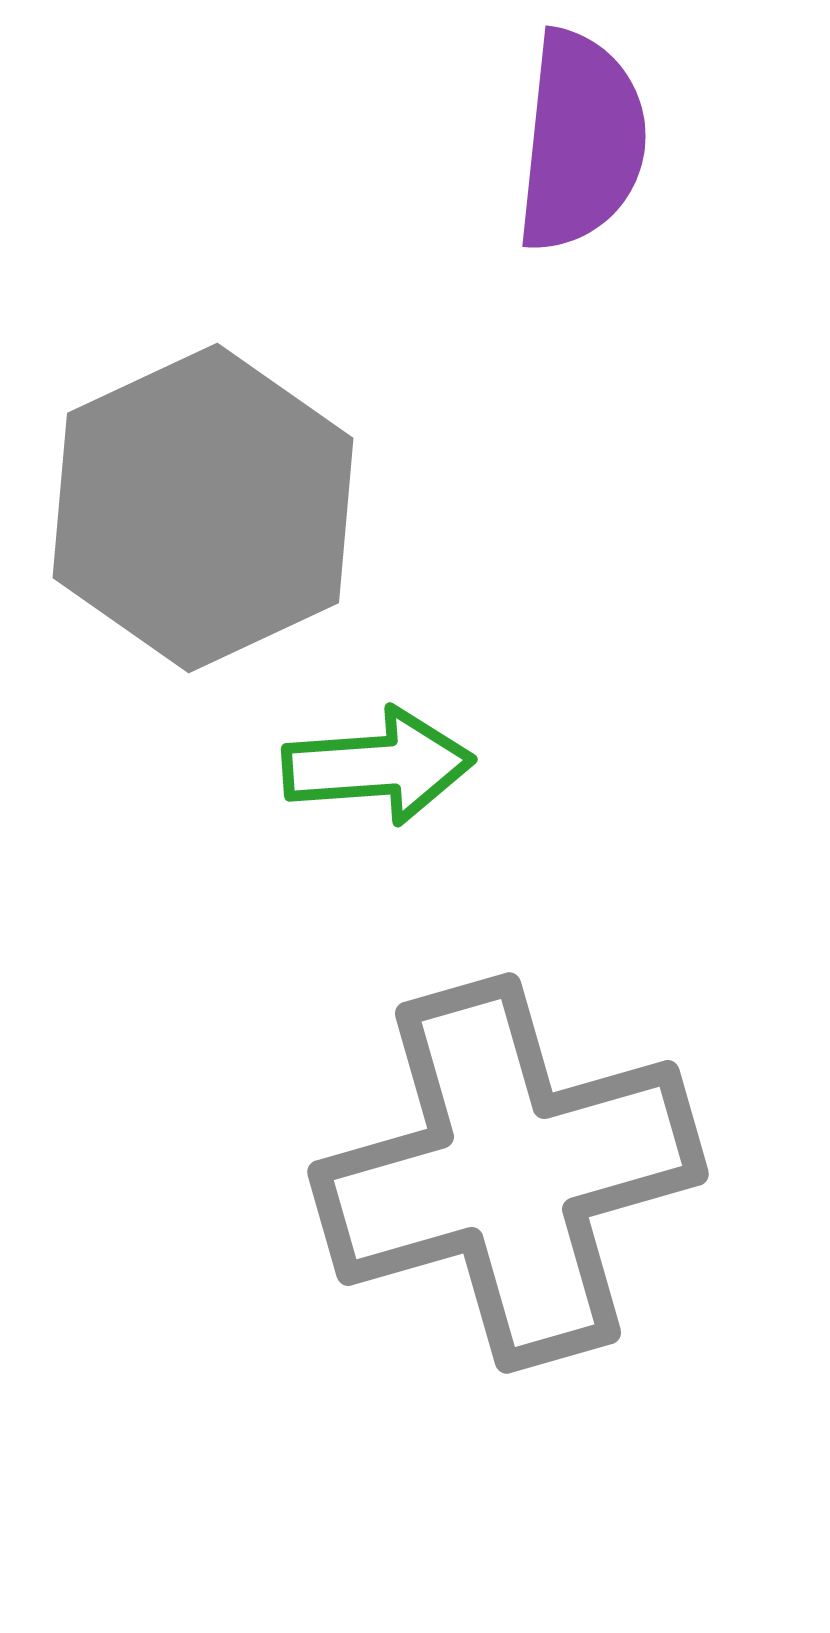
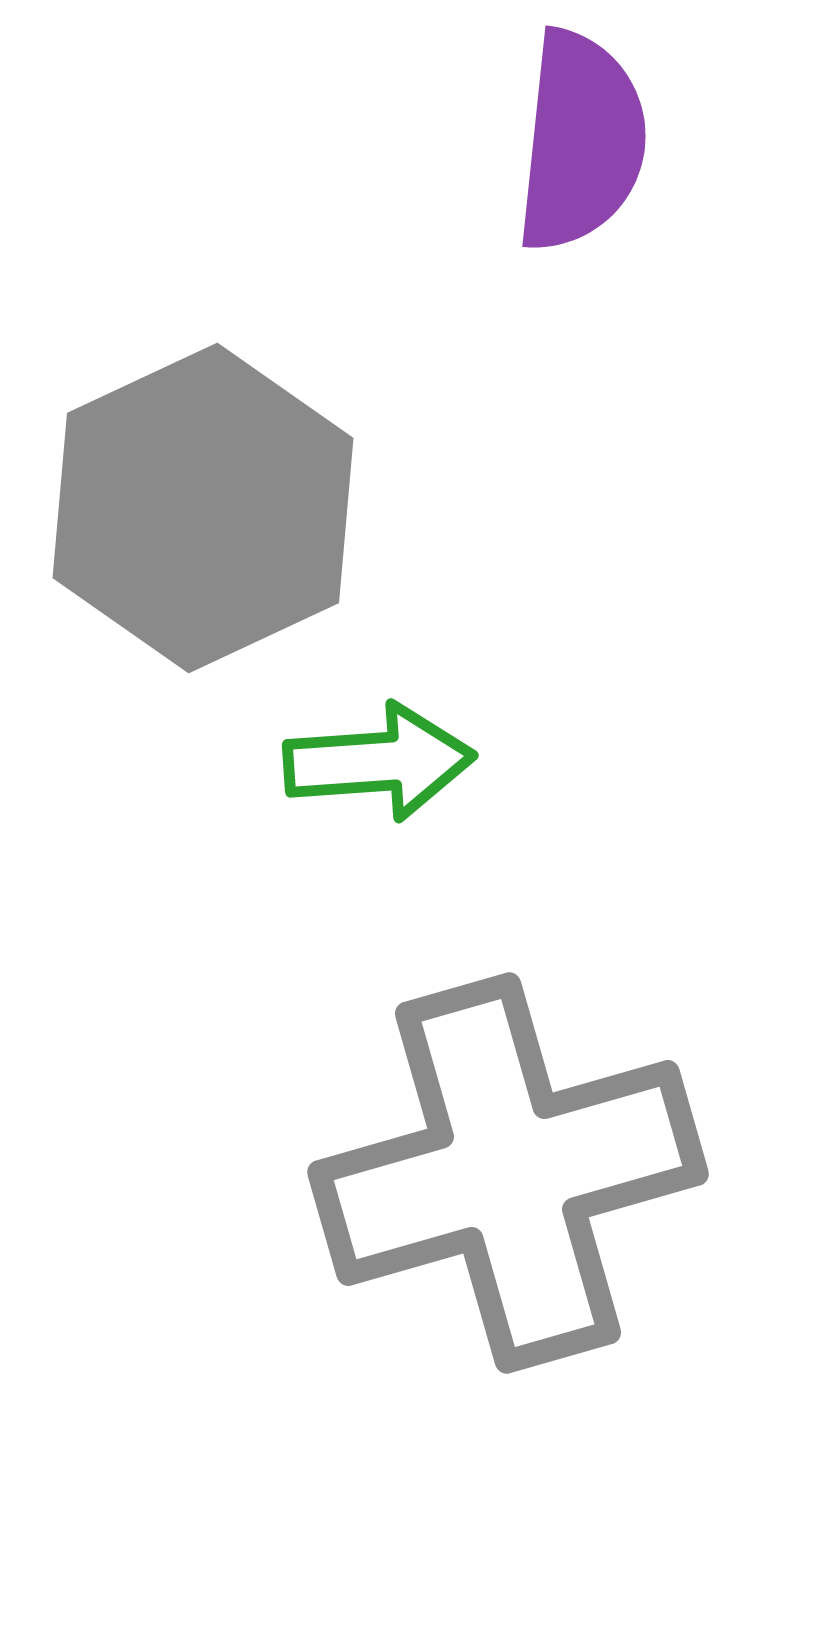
green arrow: moved 1 px right, 4 px up
